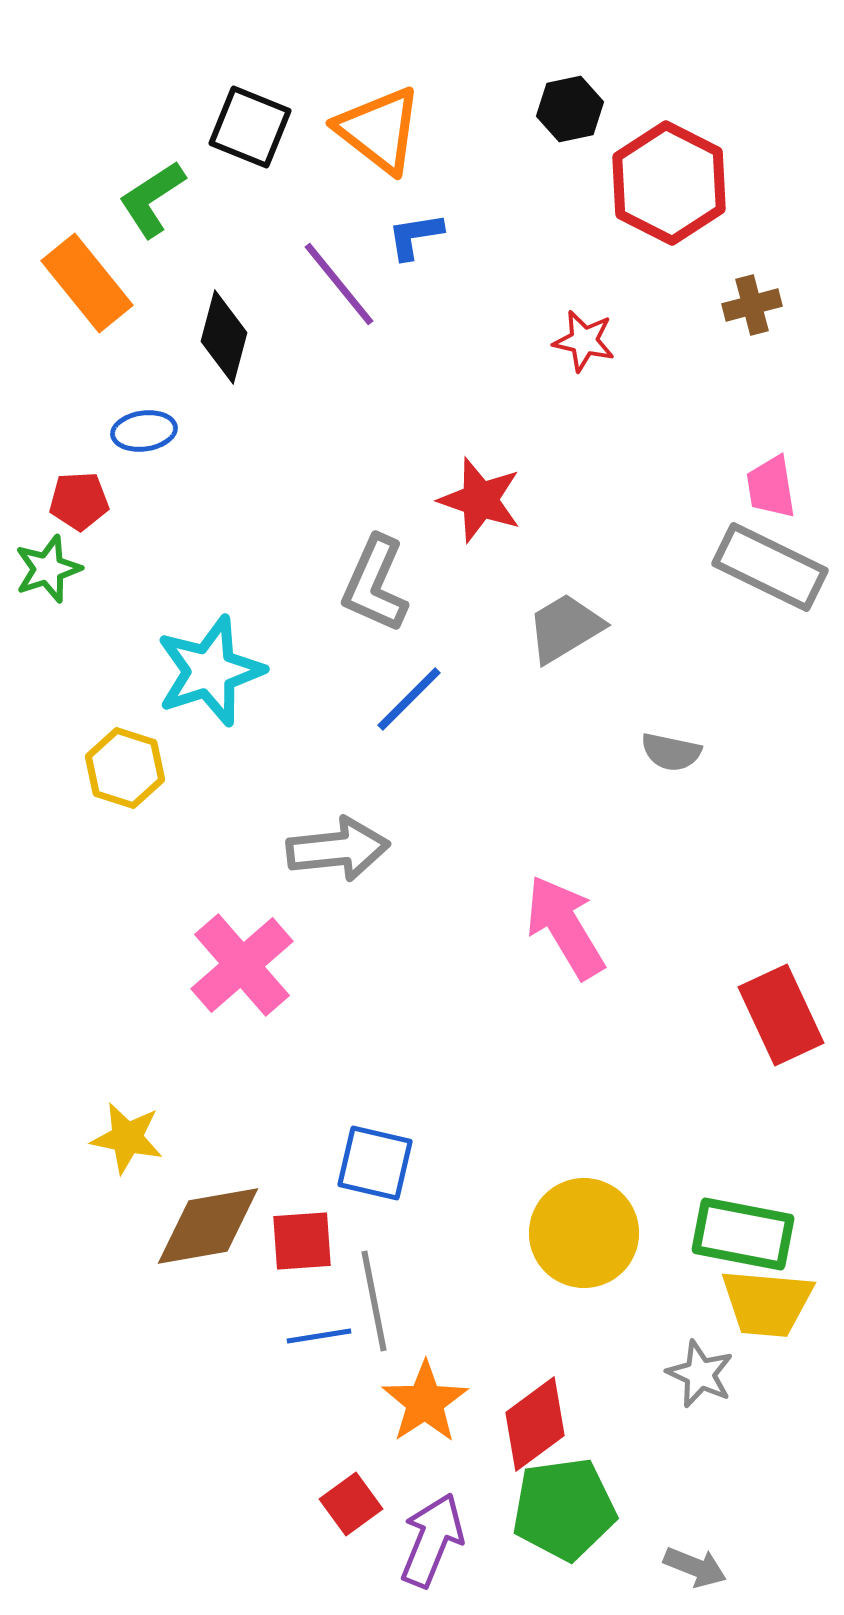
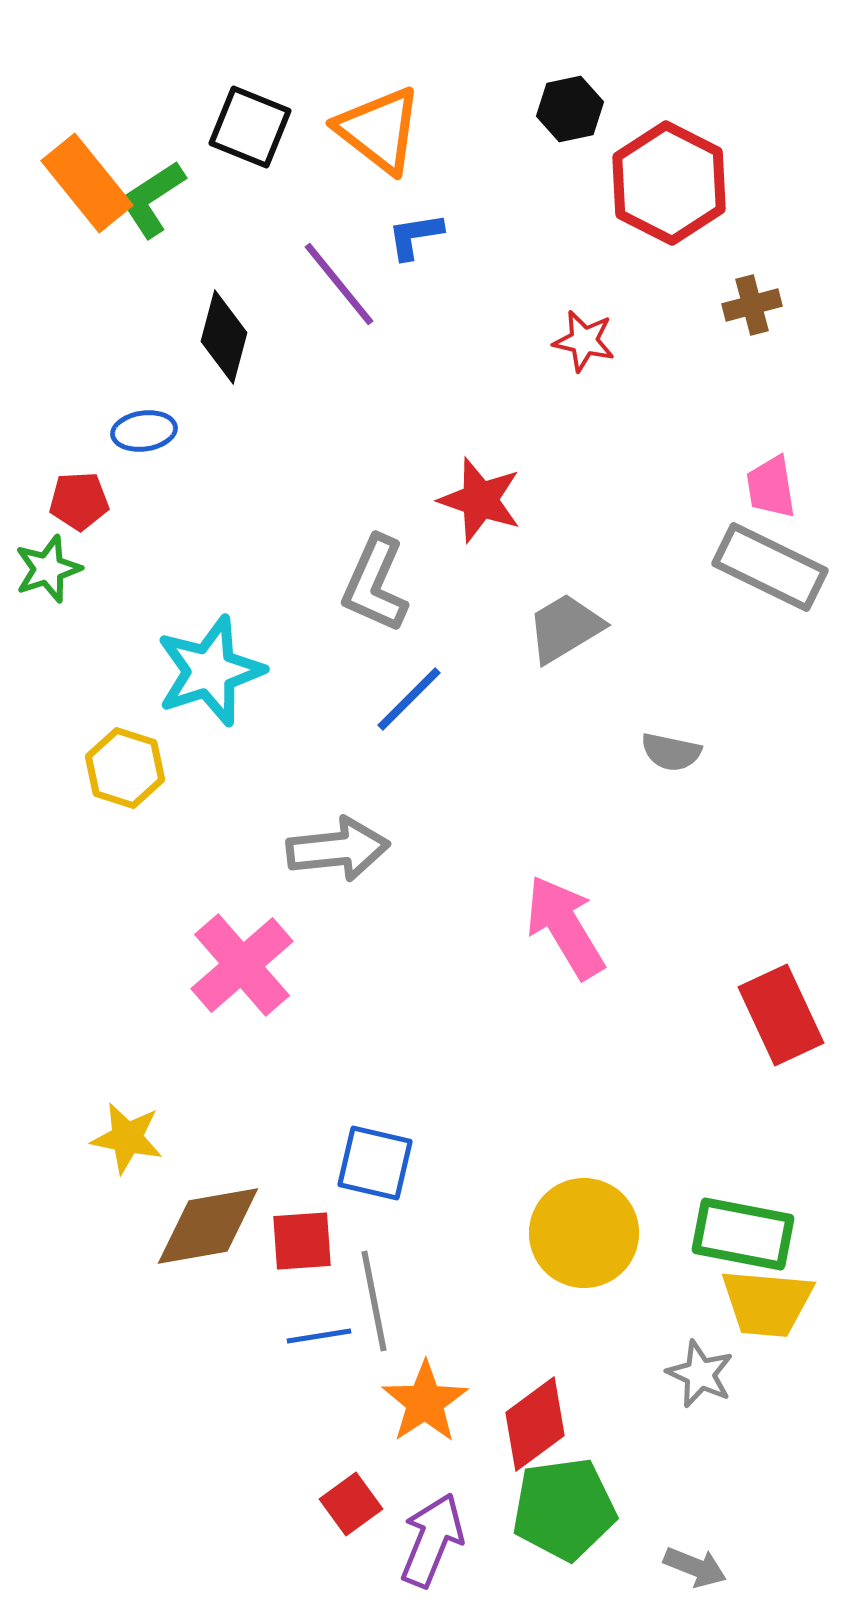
orange rectangle at (87, 283): moved 100 px up
